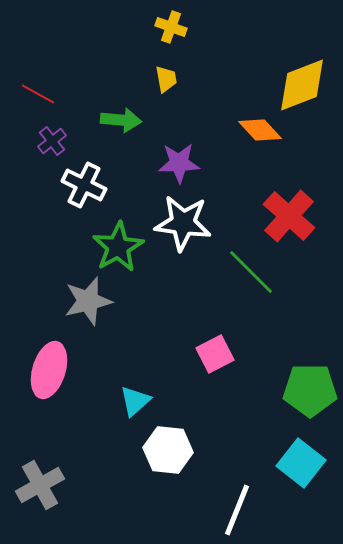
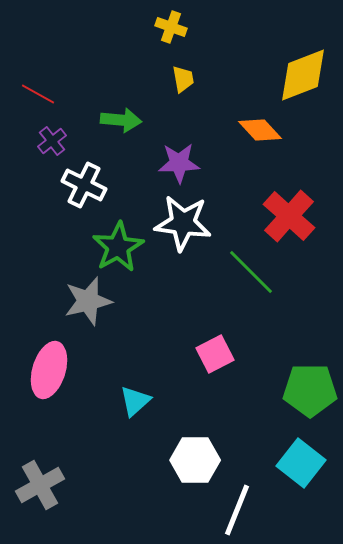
yellow trapezoid: moved 17 px right
yellow diamond: moved 1 px right, 10 px up
white hexagon: moved 27 px right, 10 px down; rotated 6 degrees counterclockwise
